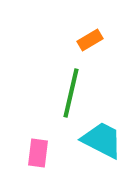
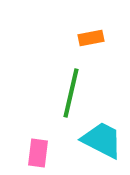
orange rectangle: moved 1 px right, 2 px up; rotated 20 degrees clockwise
